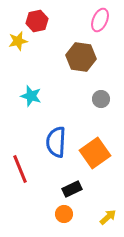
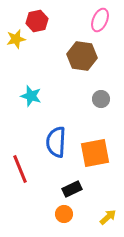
yellow star: moved 2 px left, 2 px up
brown hexagon: moved 1 px right, 1 px up
orange square: rotated 24 degrees clockwise
